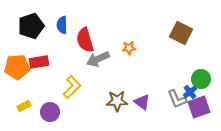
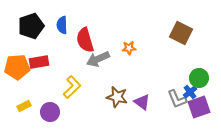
green circle: moved 2 px left, 1 px up
brown star: moved 4 px up; rotated 15 degrees clockwise
